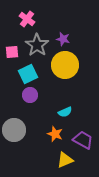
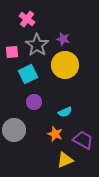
purple circle: moved 4 px right, 7 px down
